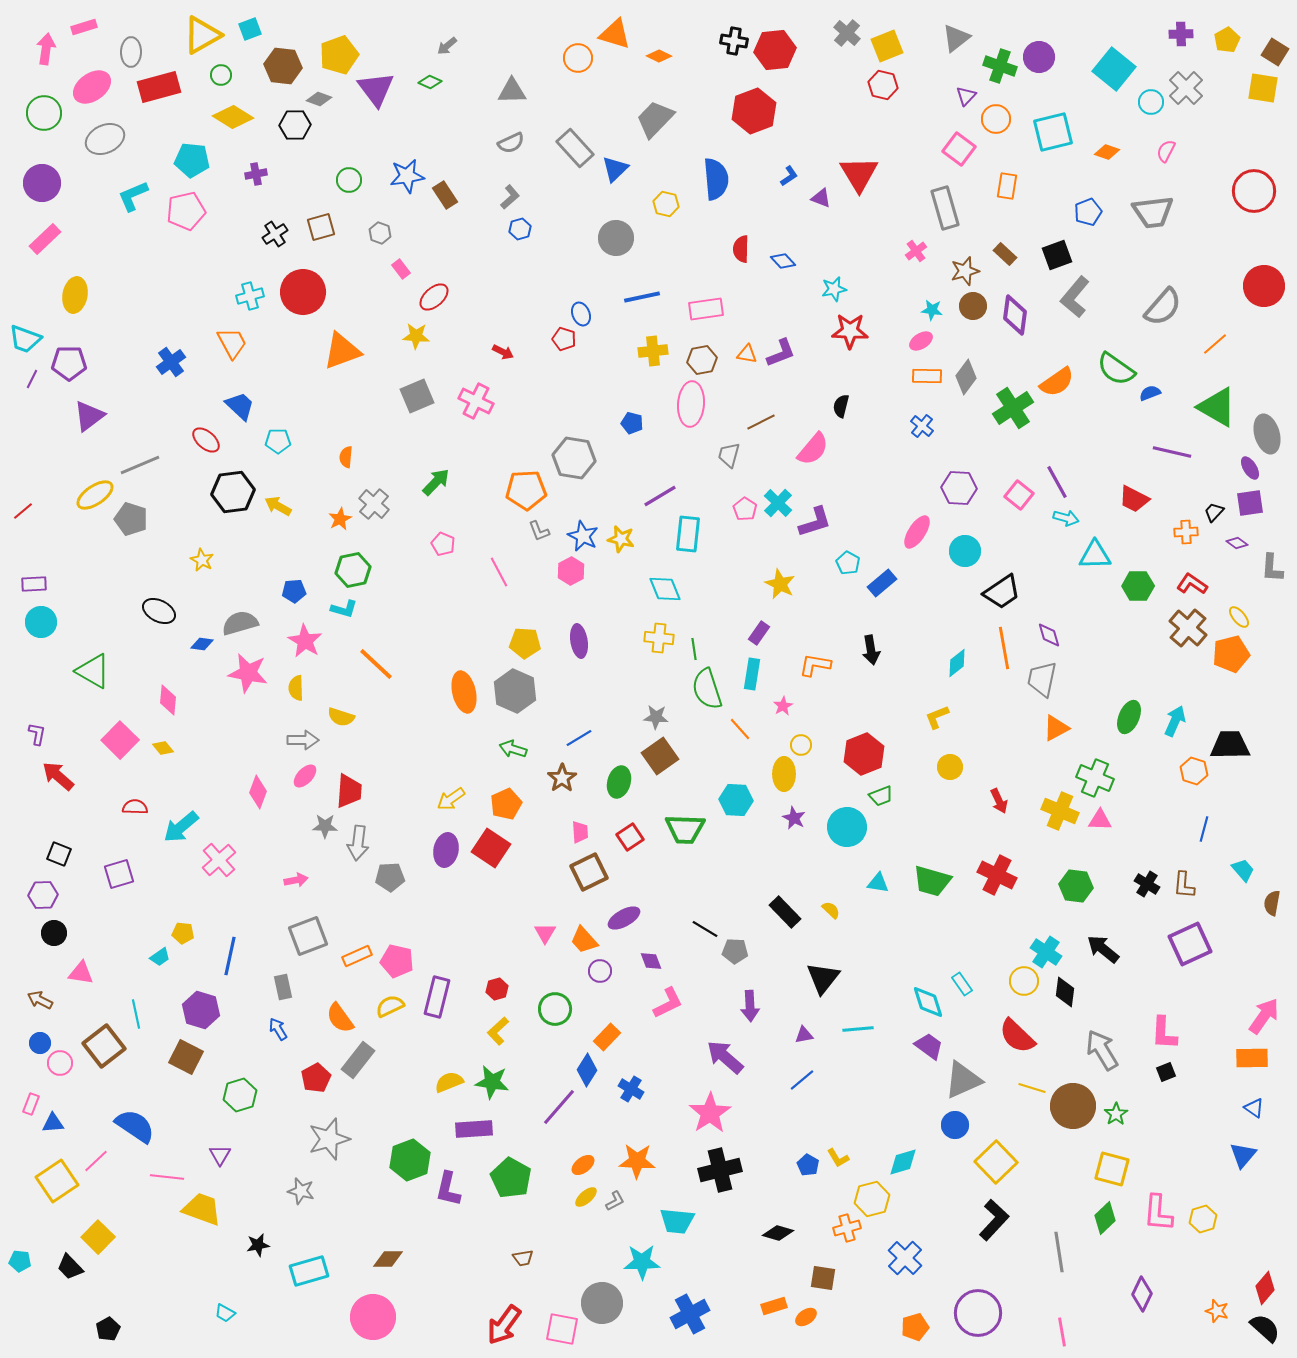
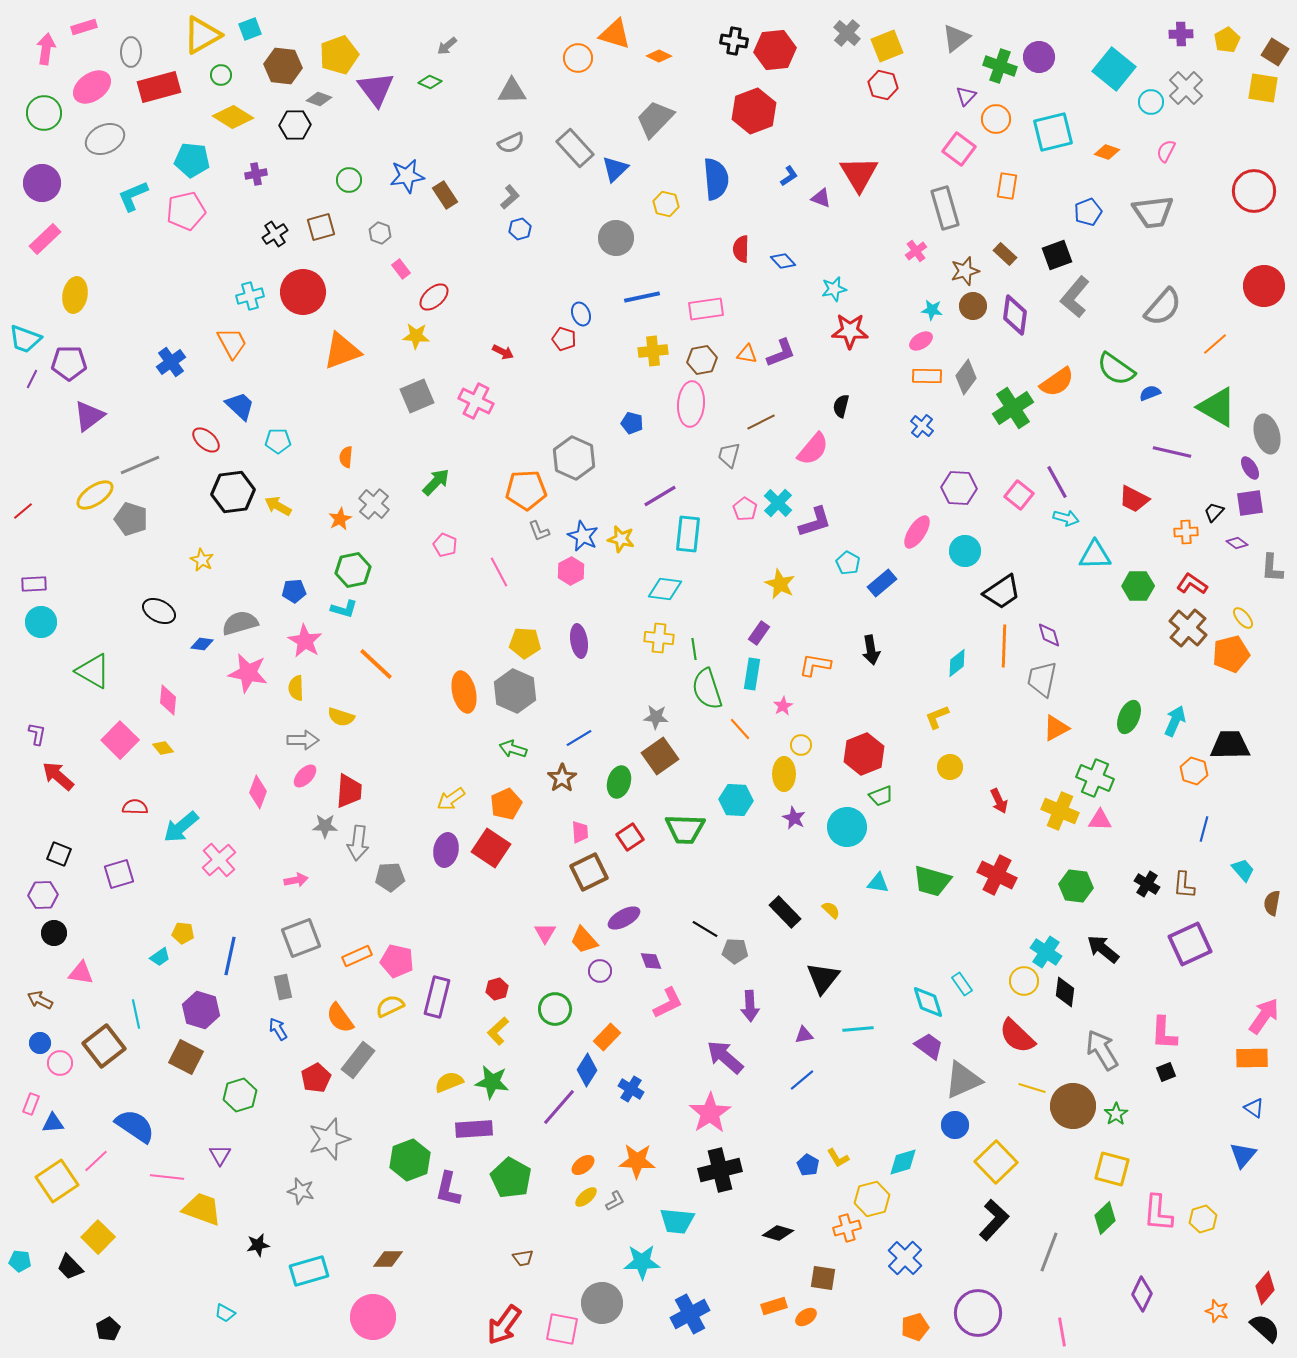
gray hexagon at (574, 458): rotated 15 degrees clockwise
pink pentagon at (443, 544): moved 2 px right, 1 px down
cyan diamond at (665, 589): rotated 60 degrees counterclockwise
yellow ellipse at (1239, 617): moved 4 px right, 1 px down
orange line at (1004, 648): moved 2 px up; rotated 12 degrees clockwise
gray square at (308, 936): moved 7 px left, 2 px down
gray line at (1059, 1252): moved 10 px left; rotated 30 degrees clockwise
